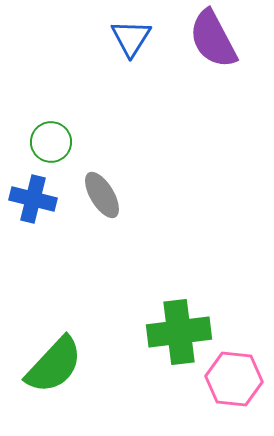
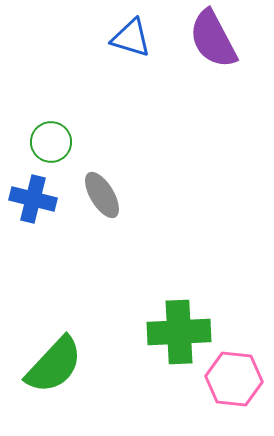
blue triangle: rotated 45 degrees counterclockwise
green cross: rotated 4 degrees clockwise
